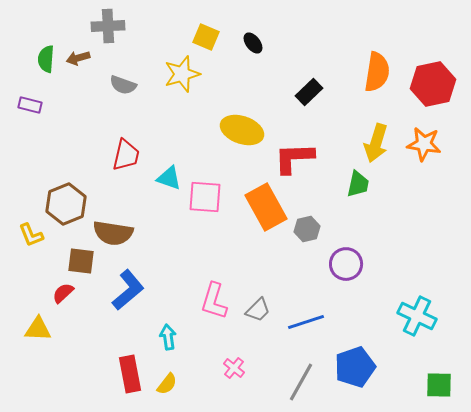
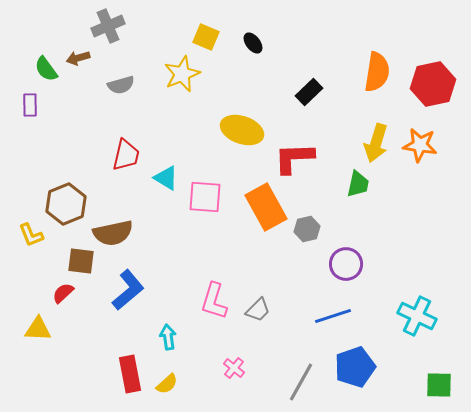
gray cross: rotated 20 degrees counterclockwise
green semicircle: moved 10 px down; rotated 40 degrees counterclockwise
yellow star: rotated 6 degrees counterclockwise
gray semicircle: moved 2 px left; rotated 36 degrees counterclockwise
purple rectangle: rotated 75 degrees clockwise
orange star: moved 4 px left, 1 px down
cyan triangle: moved 3 px left; rotated 12 degrees clockwise
brown semicircle: rotated 21 degrees counterclockwise
blue line: moved 27 px right, 6 px up
yellow semicircle: rotated 10 degrees clockwise
